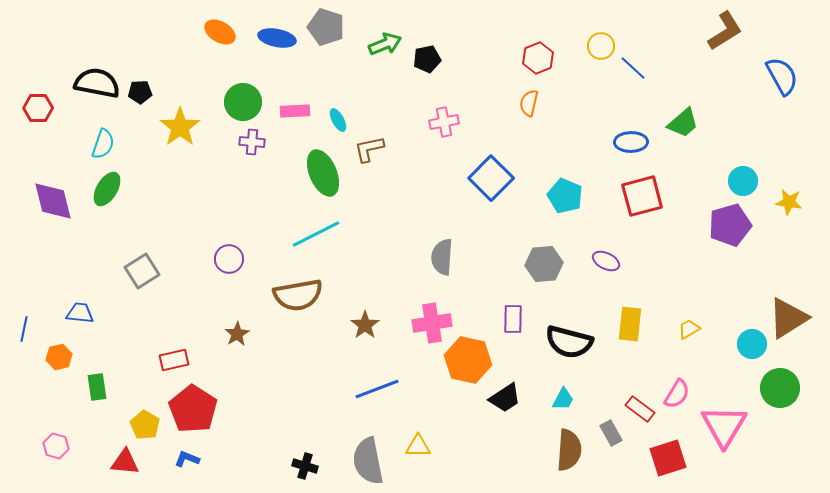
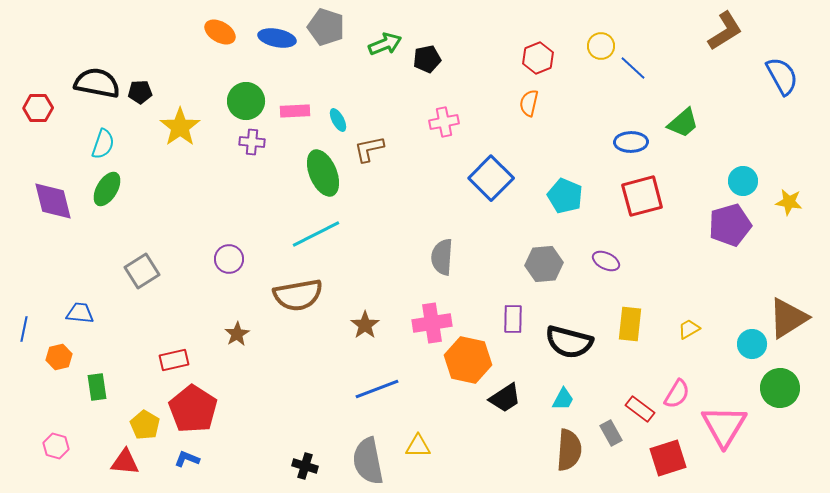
green circle at (243, 102): moved 3 px right, 1 px up
